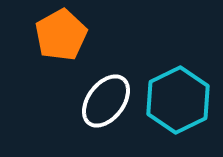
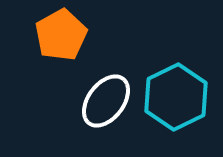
cyan hexagon: moved 2 px left, 3 px up
